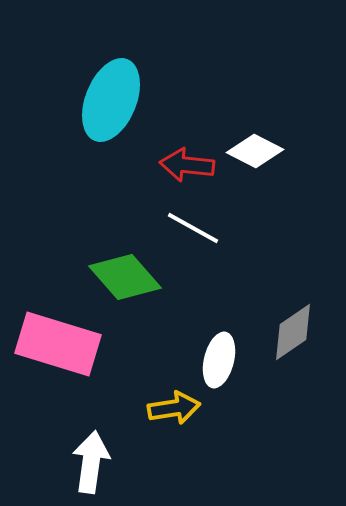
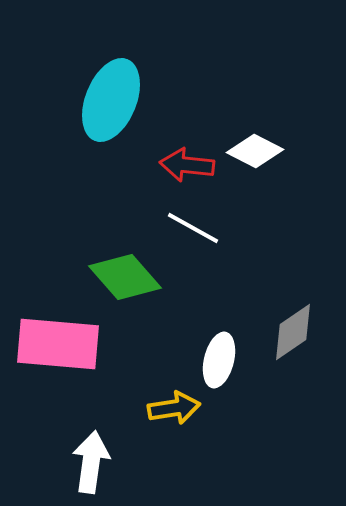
pink rectangle: rotated 12 degrees counterclockwise
